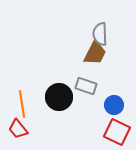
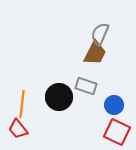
gray semicircle: rotated 25 degrees clockwise
orange line: rotated 16 degrees clockwise
